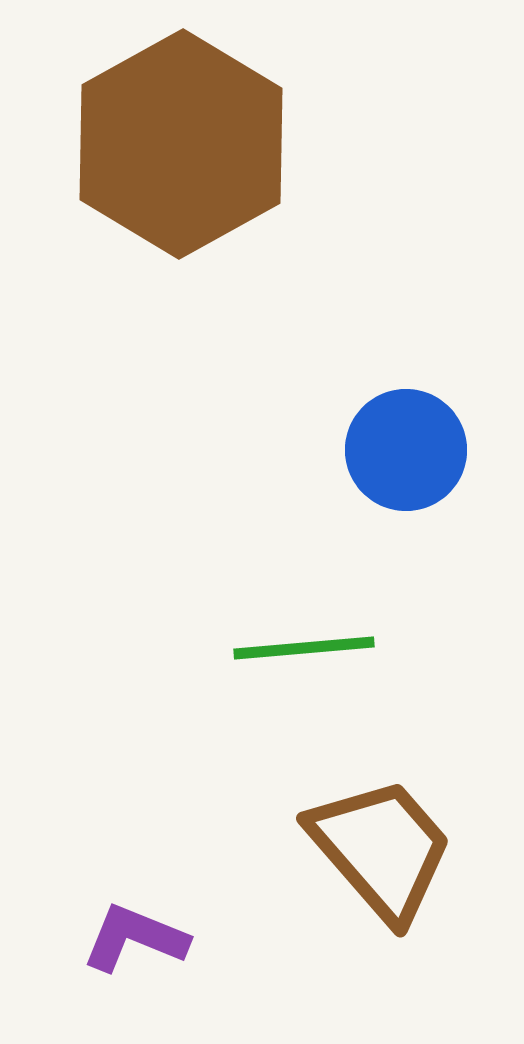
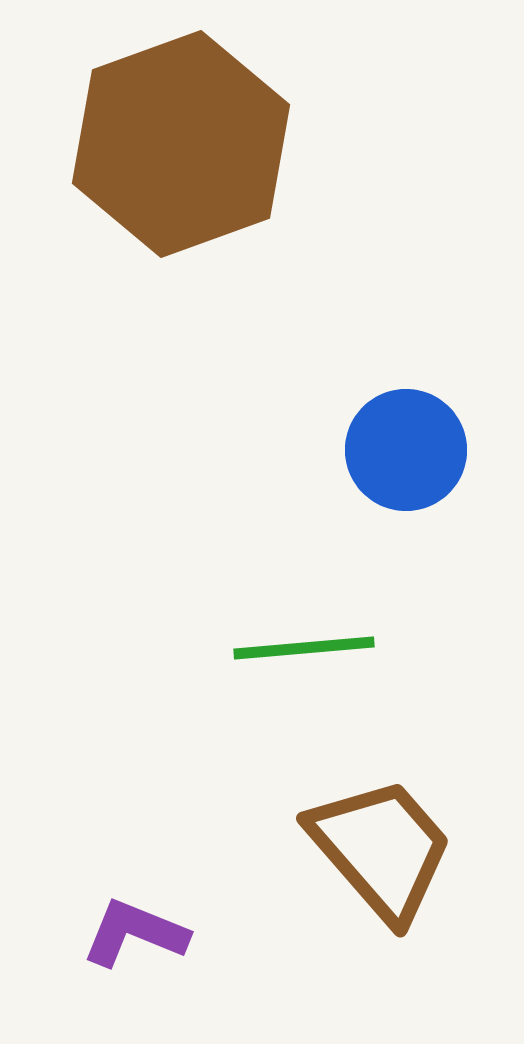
brown hexagon: rotated 9 degrees clockwise
purple L-shape: moved 5 px up
